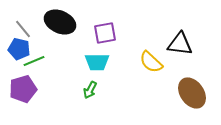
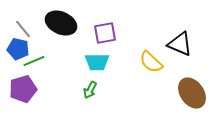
black ellipse: moved 1 px right, 1 px down
black triangle: rotated 16 degrees clockwise
blue pentagon: moved 1 px left
